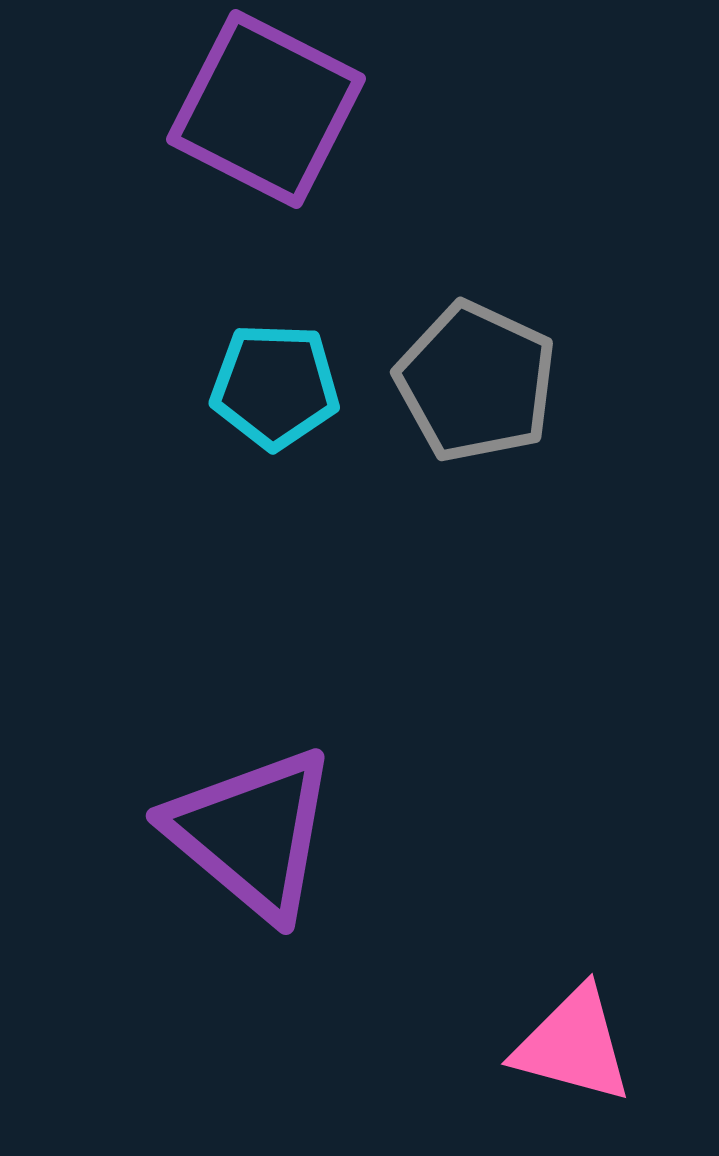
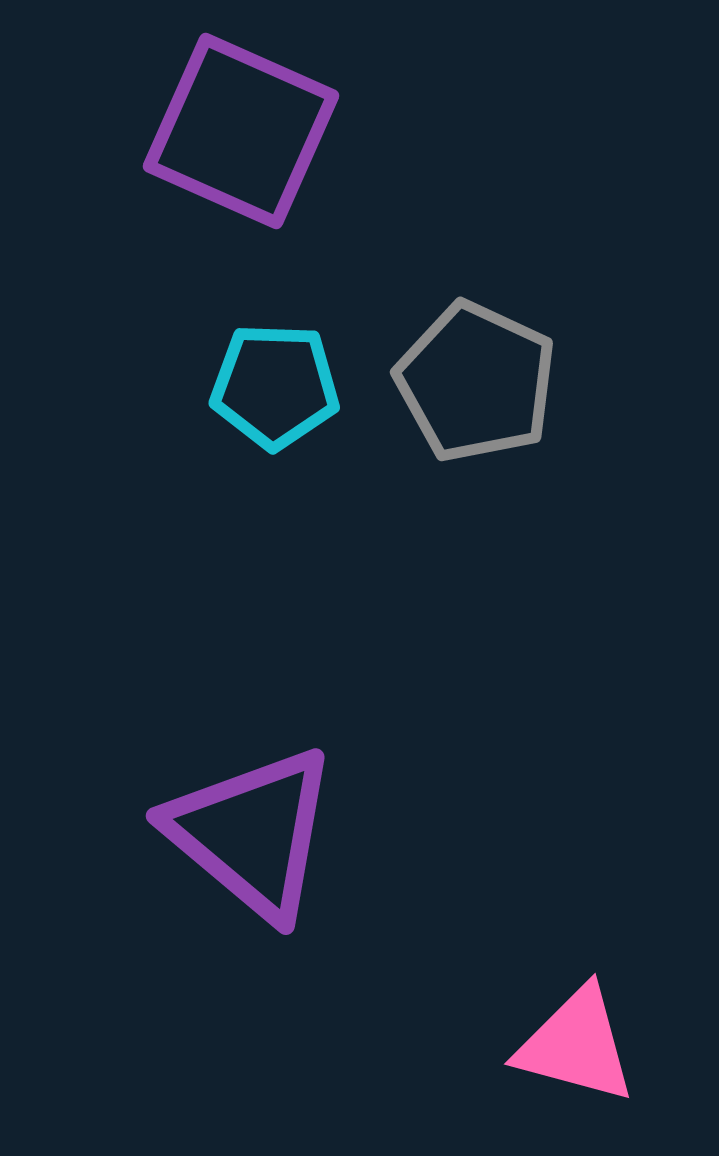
purple square: moved 25 px left, 22 px down; rotated 3 degrees counterclockwise
pink triangle: moved 3 px right
